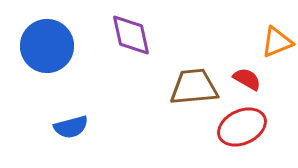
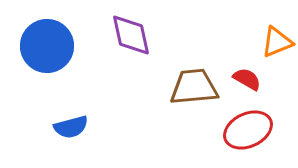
red ellipse: moved 6 px right, 3 px down
